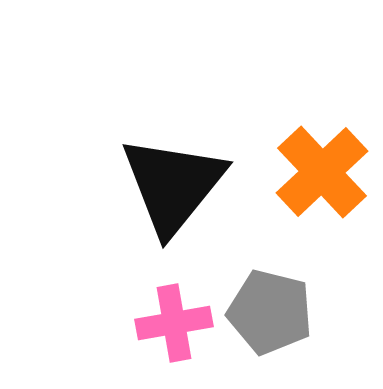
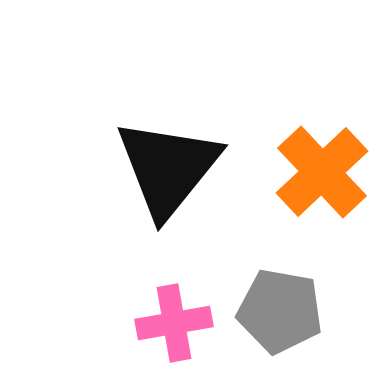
black triangle: moved 5 px left, 17 px up
gray pentagon: moved 10 px right, 1 px up; rotated 4 degrees counterclockwise
